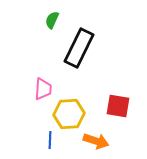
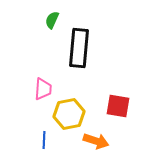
black rectangle: rotated 21 degrees counterclockwise
yellow hexagon: rotated 8 degrees counterclockwise
blue line: moved 6 px left
